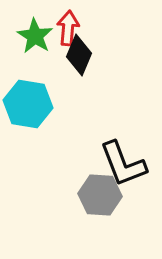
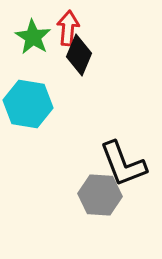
green star: moved 2 px left, 1 px down
